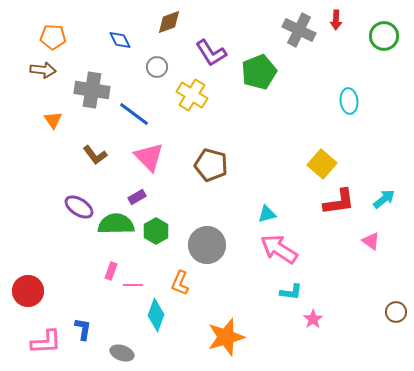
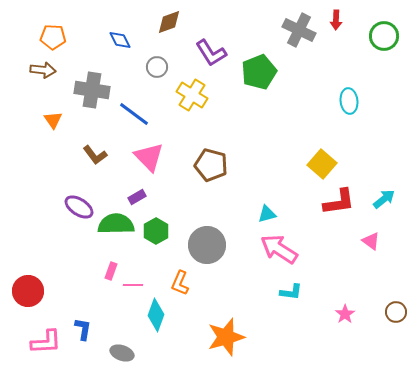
pink star at (313, 319): moved 32 px right, 5 px up
